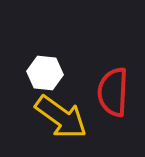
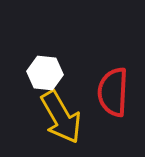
yellow arrow: rotated 24 degrees clockwise
